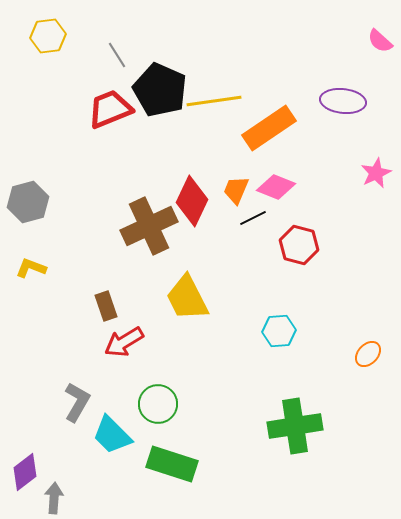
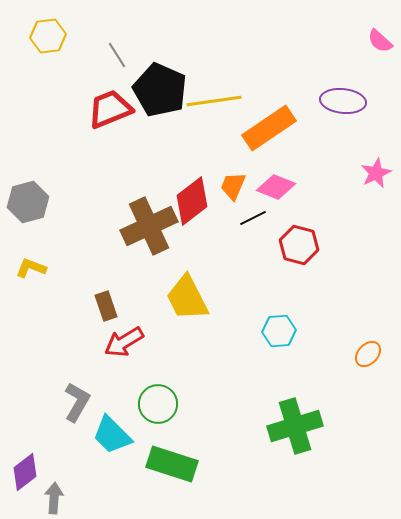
orange trapezoid: moved 3 px left, 4 px up
red diamond: rotated 27 degrees clockwise
green cross: rotated 8 degrees counterclockwise
